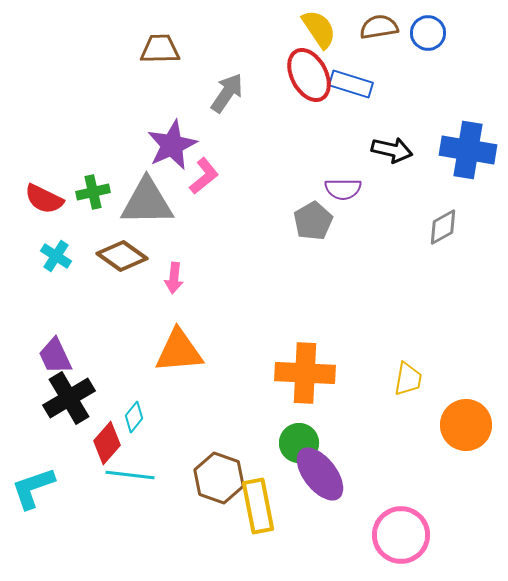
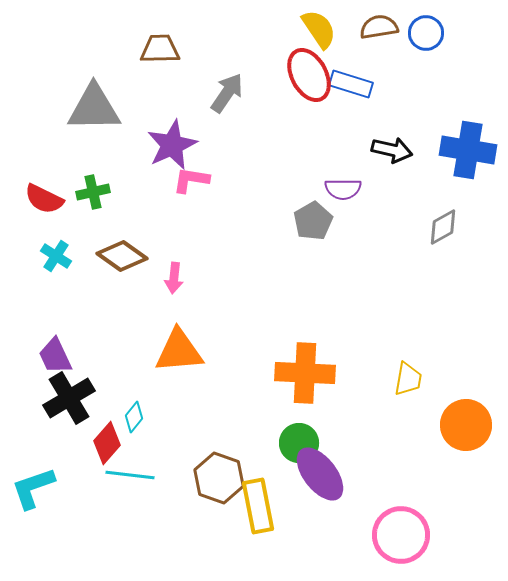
blue circle: moved 2 px left
pink L-shape: moved 13 px left, 4 px down; rotated 132 degrees counterclockwise
gray triangle: moved 53 px left, 94 px up
